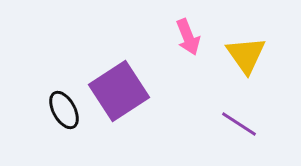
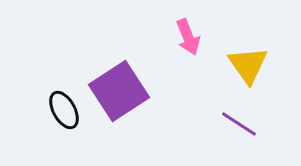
yellow triangle: moved 2 px right, 10 px down
